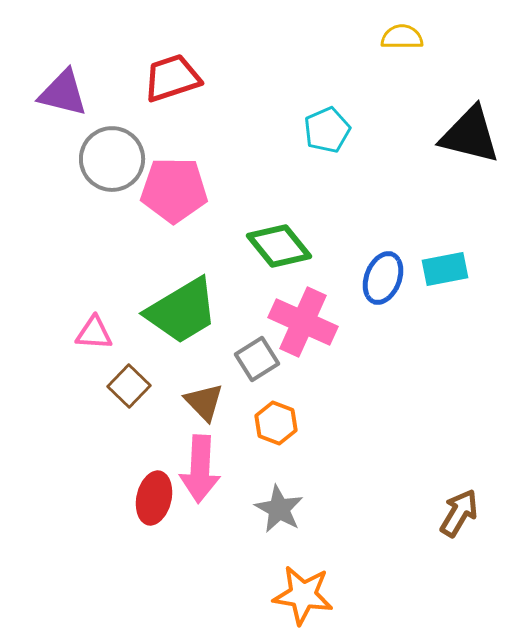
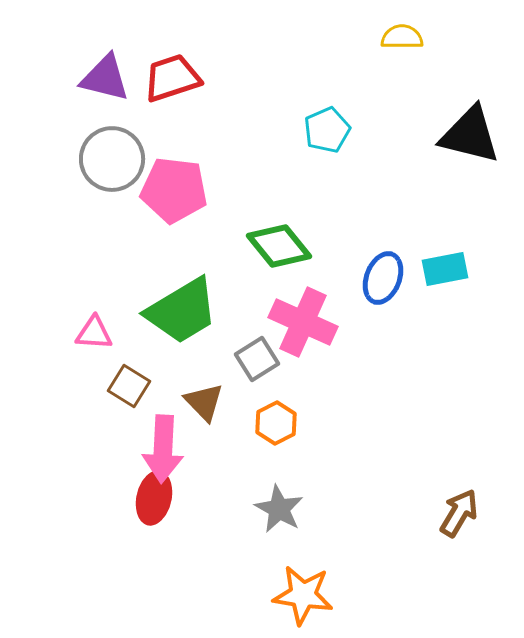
purple triangle: moved 42 px right, 15 px up
pink pentagon: rotated 6 degrees clockwise
brown square: rotated 12 degrees counterclockwise
orange hexagon: rotated 12 degrees clockwise
pink arrow: moved 37 px left, 20 px up
